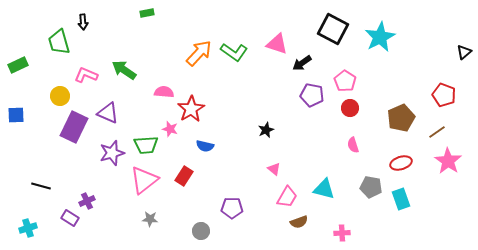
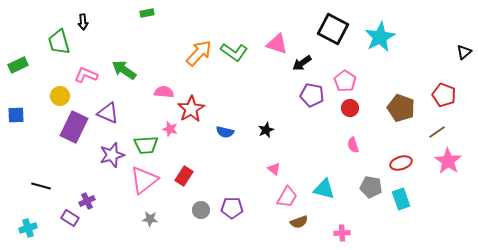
brown pentagon at (401, 118): moved 10 px up; rotated 28 degrees counterclockwise
blue semicircle at (205, 146): moved 20 px right, 14 px up
purple star at (112, 153): moved 2 px down
gray circle at (201, 231): moved 21 px up
